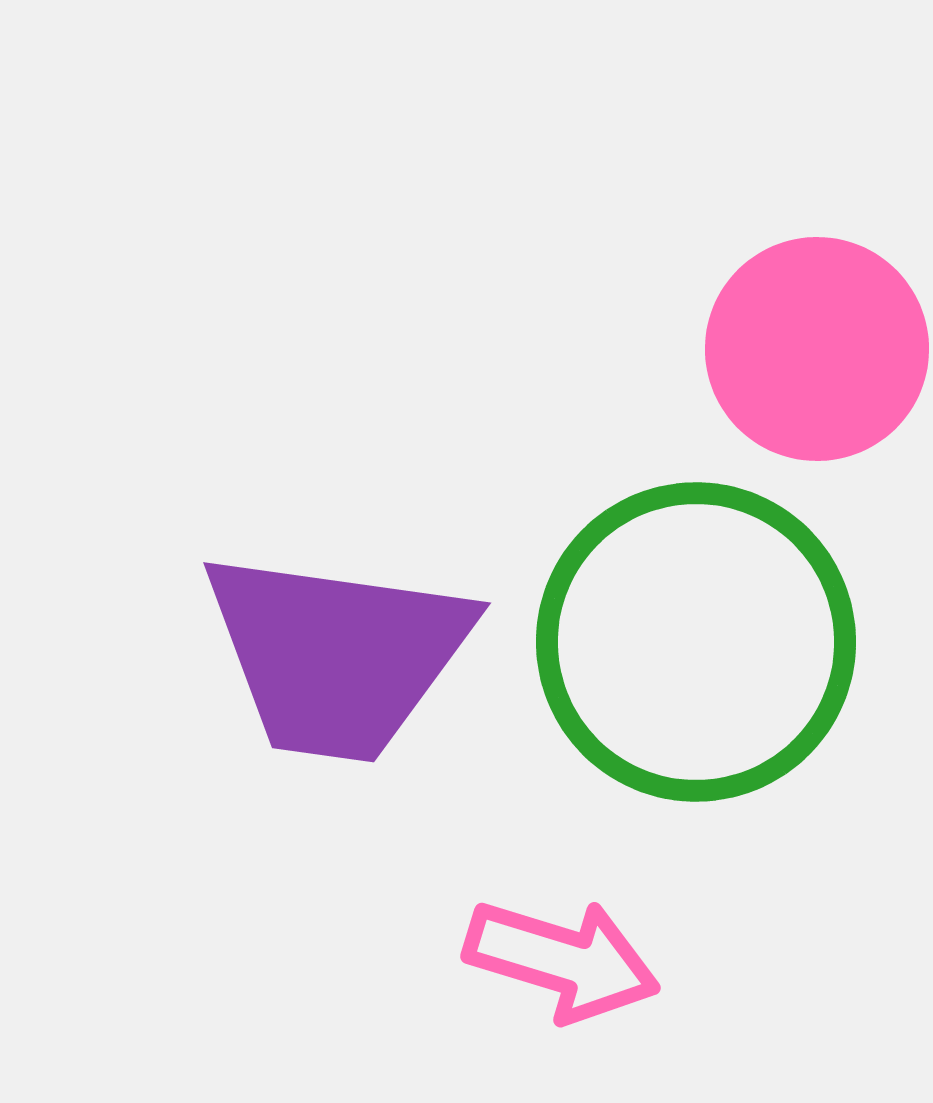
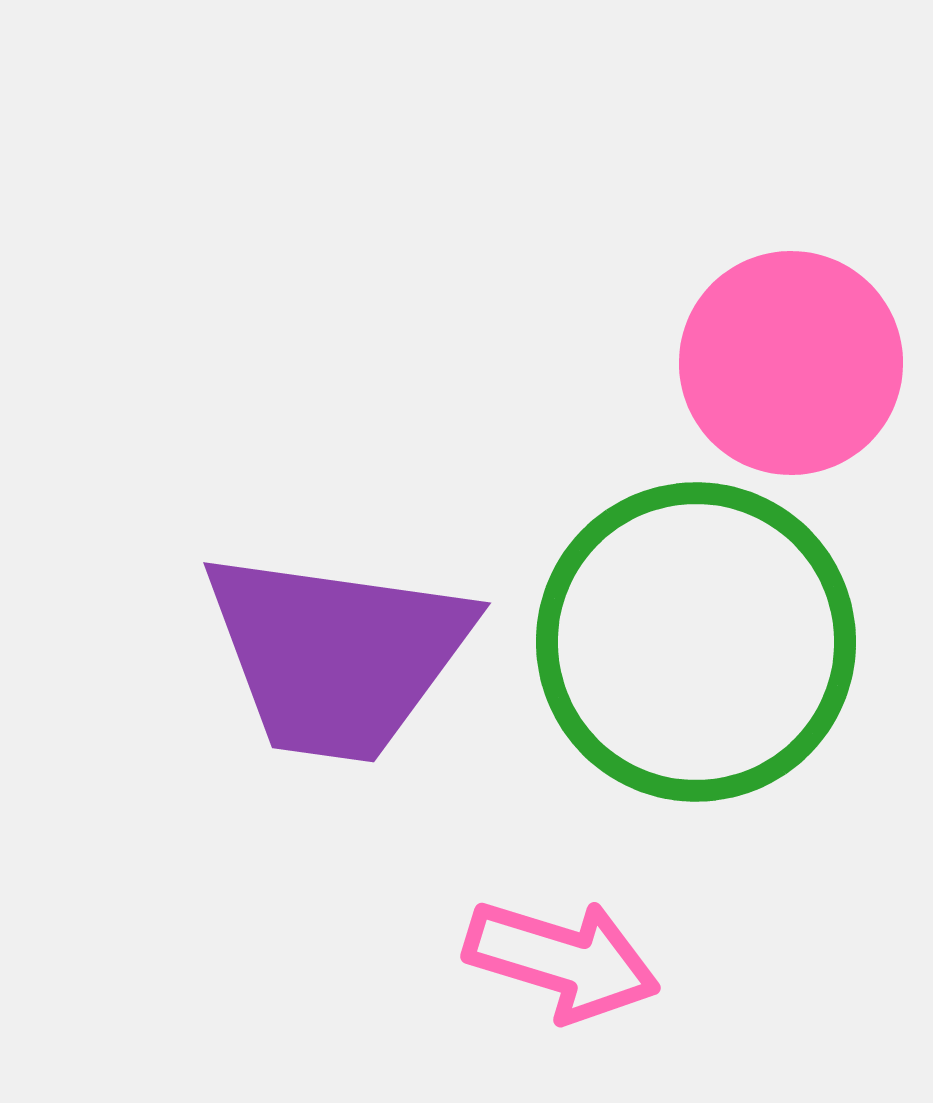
pink circle: moved 26 px left, 14 px down
